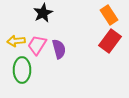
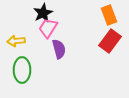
orange rectangle: rotated 12 degrees clockwise
pink trapezoid: moved 11 px right, 17 px up
